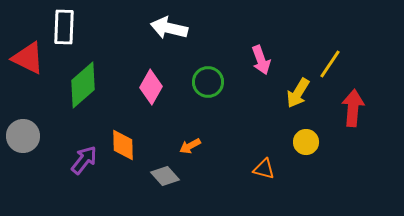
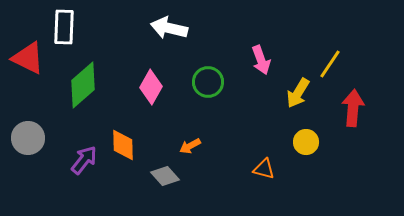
gray circle: moved 5 px right, 2 px down
